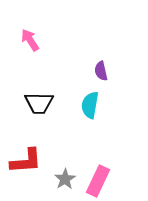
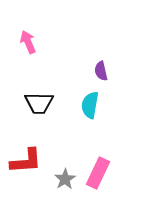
pink arrow: moved 2 px left, 2 px down; rotated 10 degrees clockwise
pink rectangle: moved 8 px up
